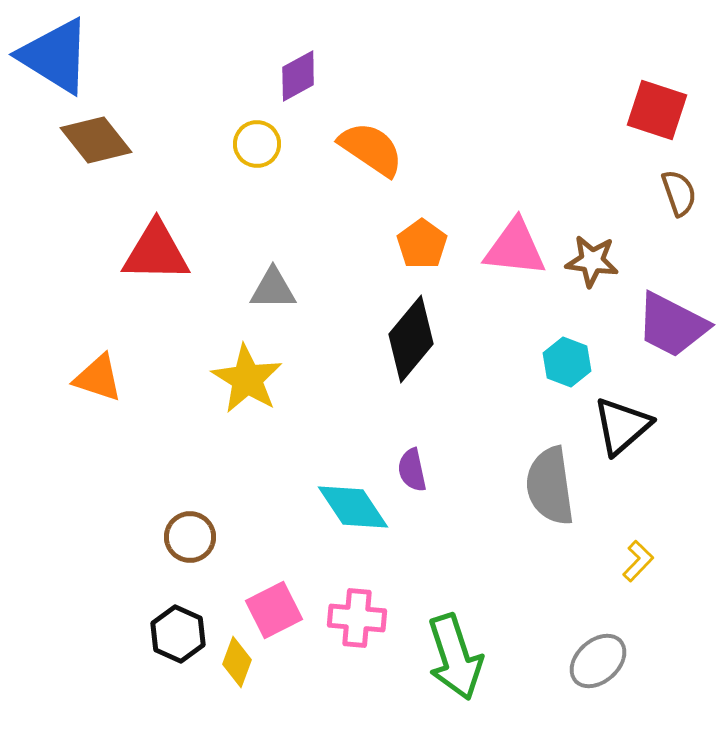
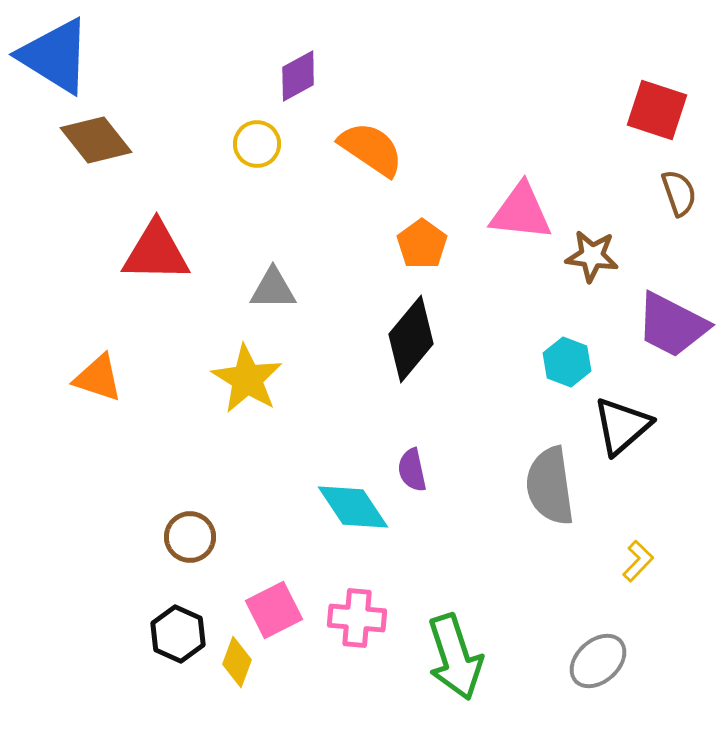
pink triangle: moved 6 px right, 36 px up
brown star: moved 5 px up
